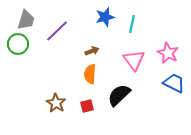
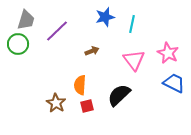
orange semicircle: moved 10 px left, 11 px down
